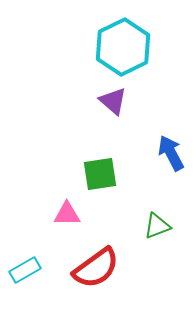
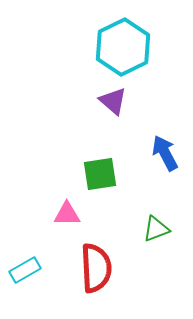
blue arrow: moved 6 px left
green triangle: moved 1 px left, 3 px down
red semicircle: rotated 57 degrees counterclockwise
